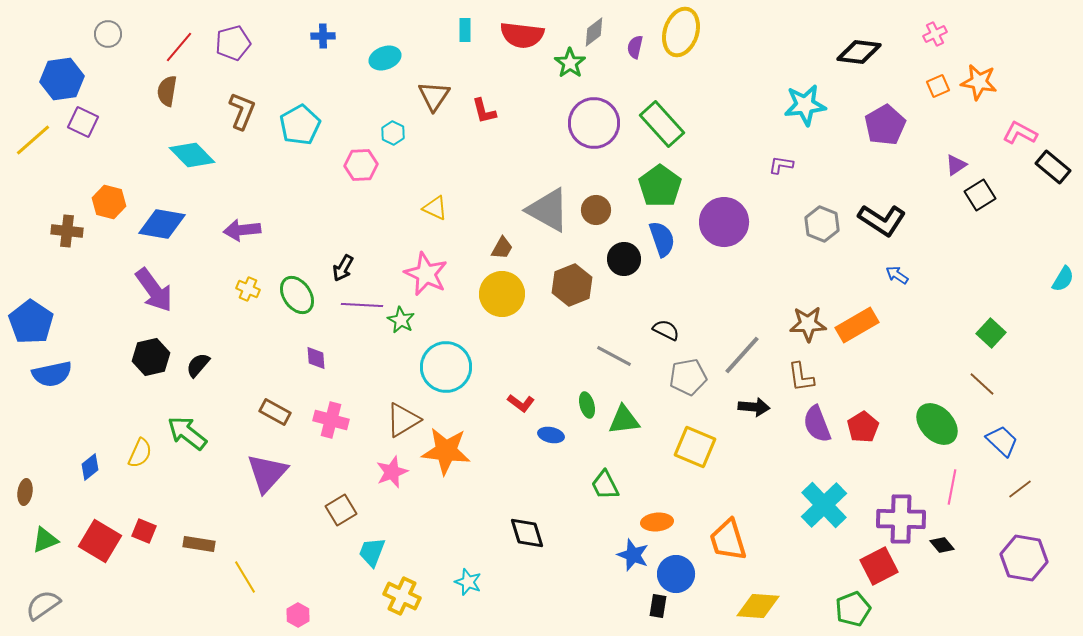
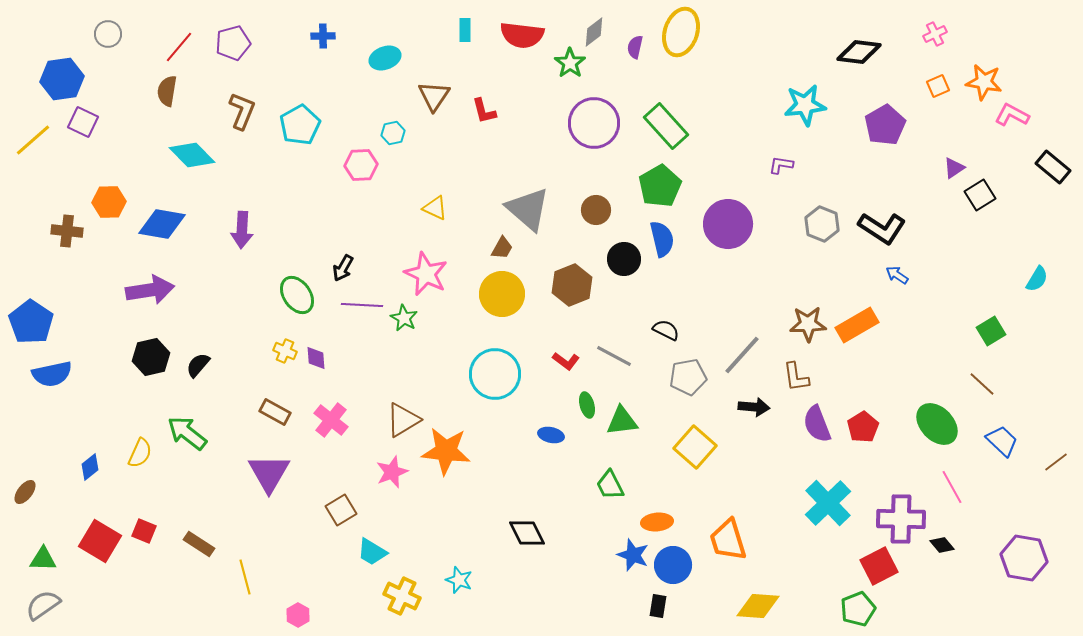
orange star at (979, 82): moved 5 px right
green rectangle at (662, 124): moved 4 px right, 2 px down
cyan hexagon at (393, 133): rotated 20 degrees clockwise
pink L-shape at (1020, 133): moved 8 px left, 18 px up
purple triangle at (956, 165): moved 2 px left, 3 px down
green pentagon at (660, 186): rotated 6 degrees clockwise
orange hexagon at (109, 202): rotated 16 degrees counterclockwise
gray triangle at (548, 210): moved 20 px left, 1 px up; rotated 12 degrees clockwise
black L-shape at (882, 220): moved 8 px down
purple circle at (724, 222): moved 4 px right, 2 px down
purple arrow at (242, 230): rotated 81 degrees counterclockwise
blue semicircle at (662, 239): rotated 6 degrees clockwise
cyan semicircle at (1063, 279): moved 26 px left
yellow cross at (248, 289): moved 37 px right, 62 px down
purple arrow at (154, 290): moved 4 px left; rotated 63 degrees counterclockwise
green star at (401, 320): moved 3 px right, 2 px up
green square at (991, 333): moved 2 px up; rotated 16 degrees clockwise
cyan circle at (446, 367): moved 49 px right, 7 px down
brown L-shape at (801, 377): moved 5 px left
red L-shape at (521, 403): moved 45 px right, 42 px up
pink cross at (331, 420): rotated 24 degrees clockwise
green triangle at (624, 420): moved 2 px left, 1 px down
yellow square at (695, 447): rotated 18 degrees clockwise
purple triangle at (267, 473): moved 2 px right; rotated 12 degrees counterclockwise
green trapezoid at (605, 485): moved 5 px right
pink line at (952, 487): rotated 40 degrees counterclockwise
brown line at (1020, 489): moved 36 px right, 27 px up
brown ellipse at (25, 492): rotated 30 degrees clockwise
cyan cross at (824, 505): moved 4 px right, 2 px up
black diamond at (527, 533): rotated 9 degrees counterclockwise
green triangle at (45, 540): moved 2 px left, 19 px down; rotated 24 degrees clockwise
brown rectangle at (199, 544): rotated 24 degrees clockwise
cyan trapezoid at (372, 552): rotated 80 degrees counterclockwise
blue circle at (676, 574): moved 3 px left, 9 px up
yellow line at (245, 577): rotated 16 degrees clockwise
cyan star at (468, 582): moved 9 px left, 2 px up
green pentagon at (853, 609): moved 5 px right
